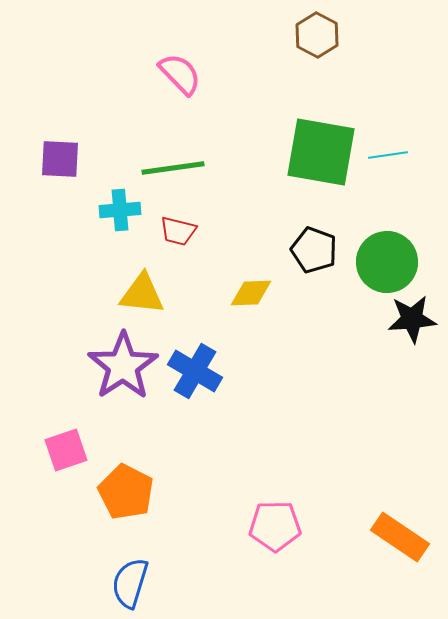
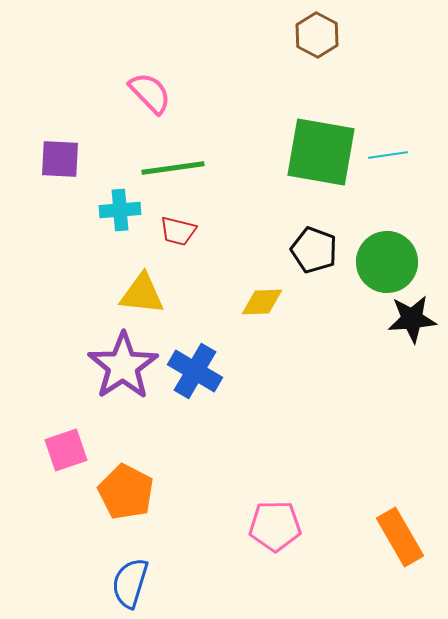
pink semicircle: moved 30 px left, 19 px down
yellow diamond: moved 11 px right, 9 px down
orange rectangle: rotated 26 degrees clockwise
